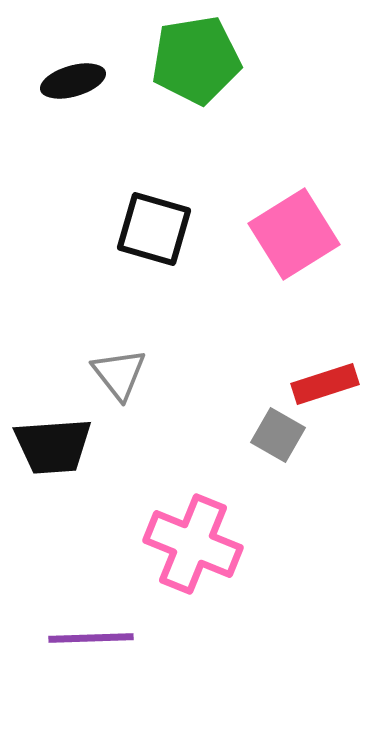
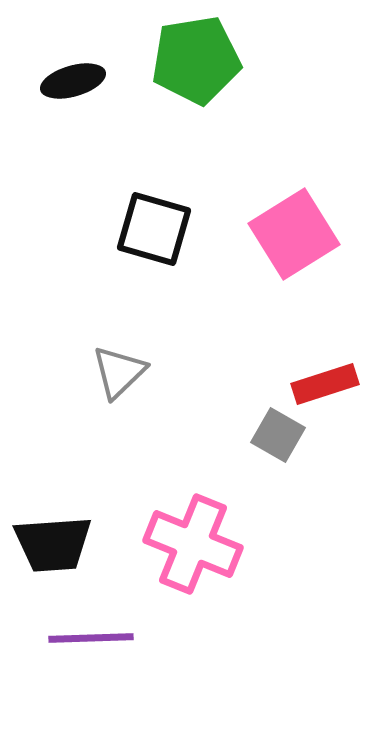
gray triangle: moved 2 px up; rotated 24 degrees clockwise
black trapezoid: moved 98 px down
